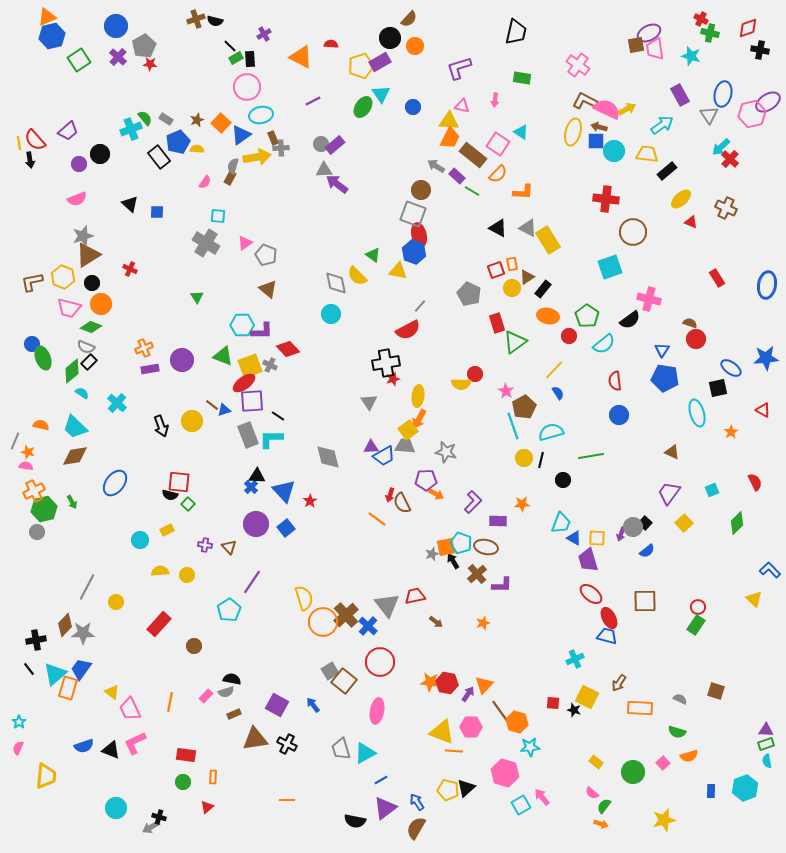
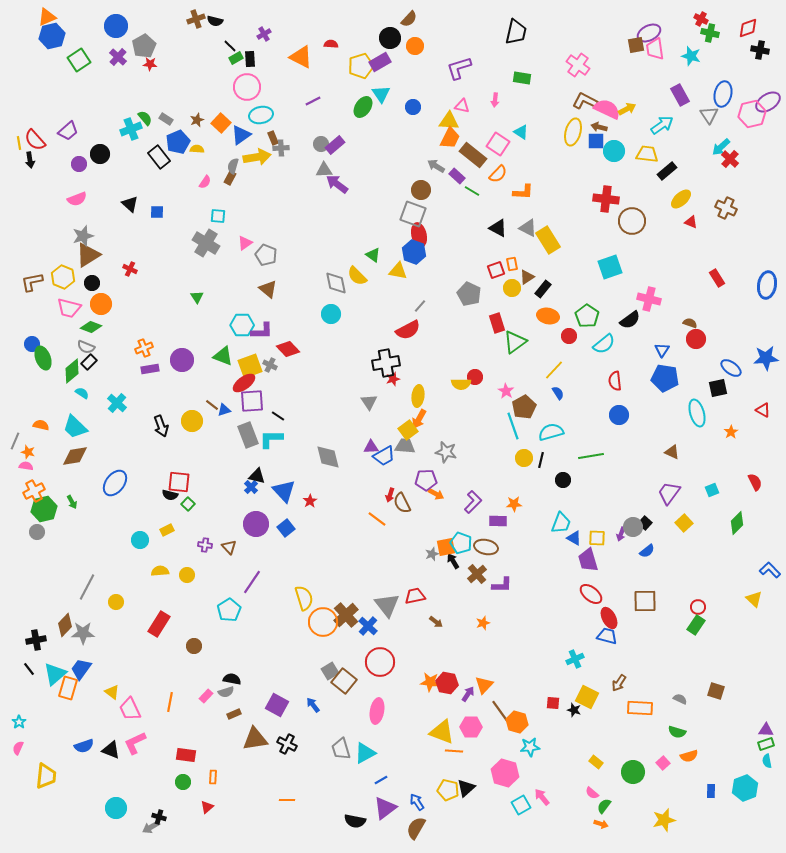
brown circle at (633, 232): moved 1 px left, 11 px up
red circle at (475, 374): moved 3 px down
black triangle at (257, 476): rotated 12 degrees clockwise
orange star at (522, 504): moved 8 px left
red rectangle at (159, 624): rotated 10 degrees counterclockwise
